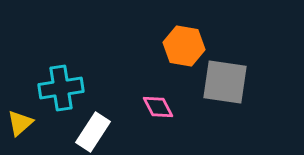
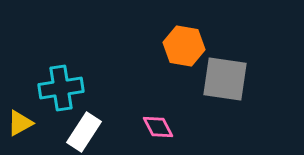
gray square: moved 3 px up
pink diamond: moved 20 px down
yellow triangle: rotated 12 degrees clockwise
white rectangle: moved 9 px left
